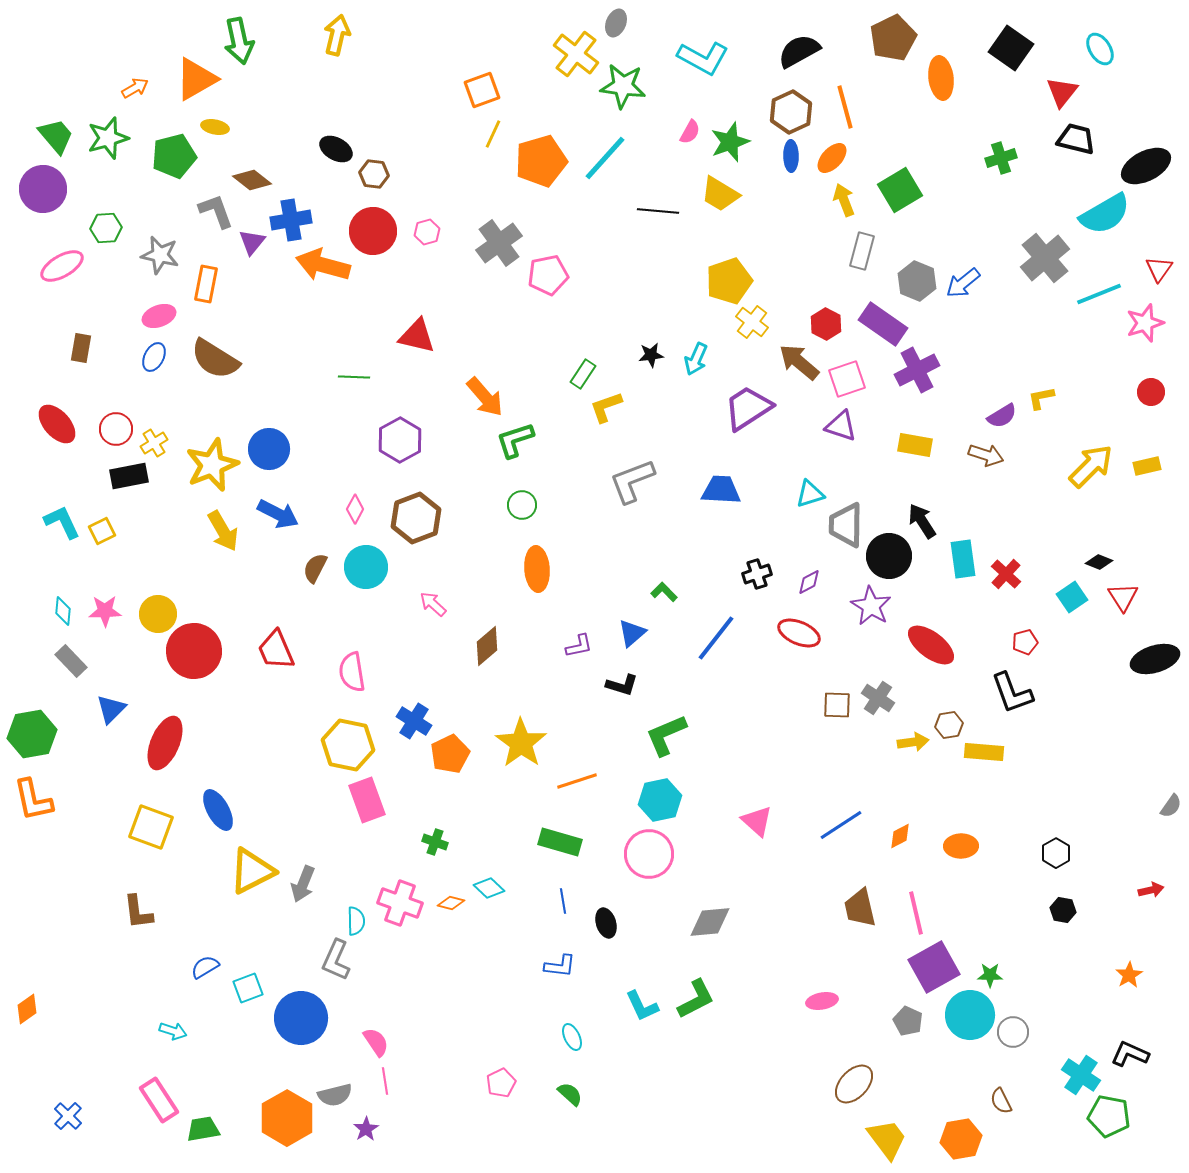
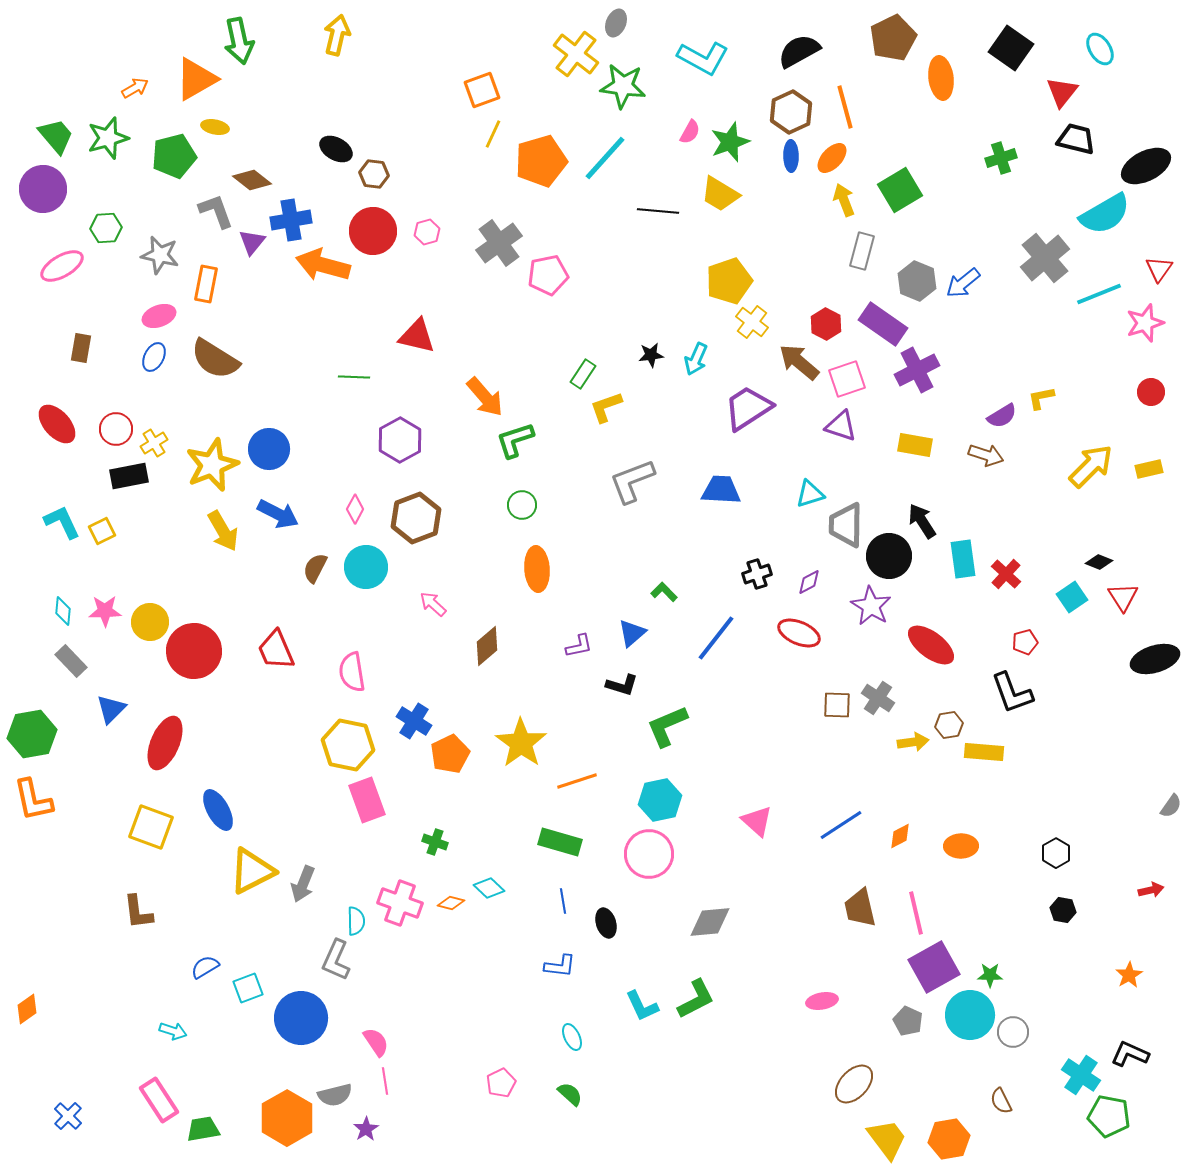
yellow rectangle at (1147, 466): moved 2 px right, 3 px down
yellow circle at (158, 614): moved 8 px left, 8 px down
green L-shape at (666, 735): moved 1 px right, 9 px up
orange hexagon at (961, 1139): moved 12 px left
